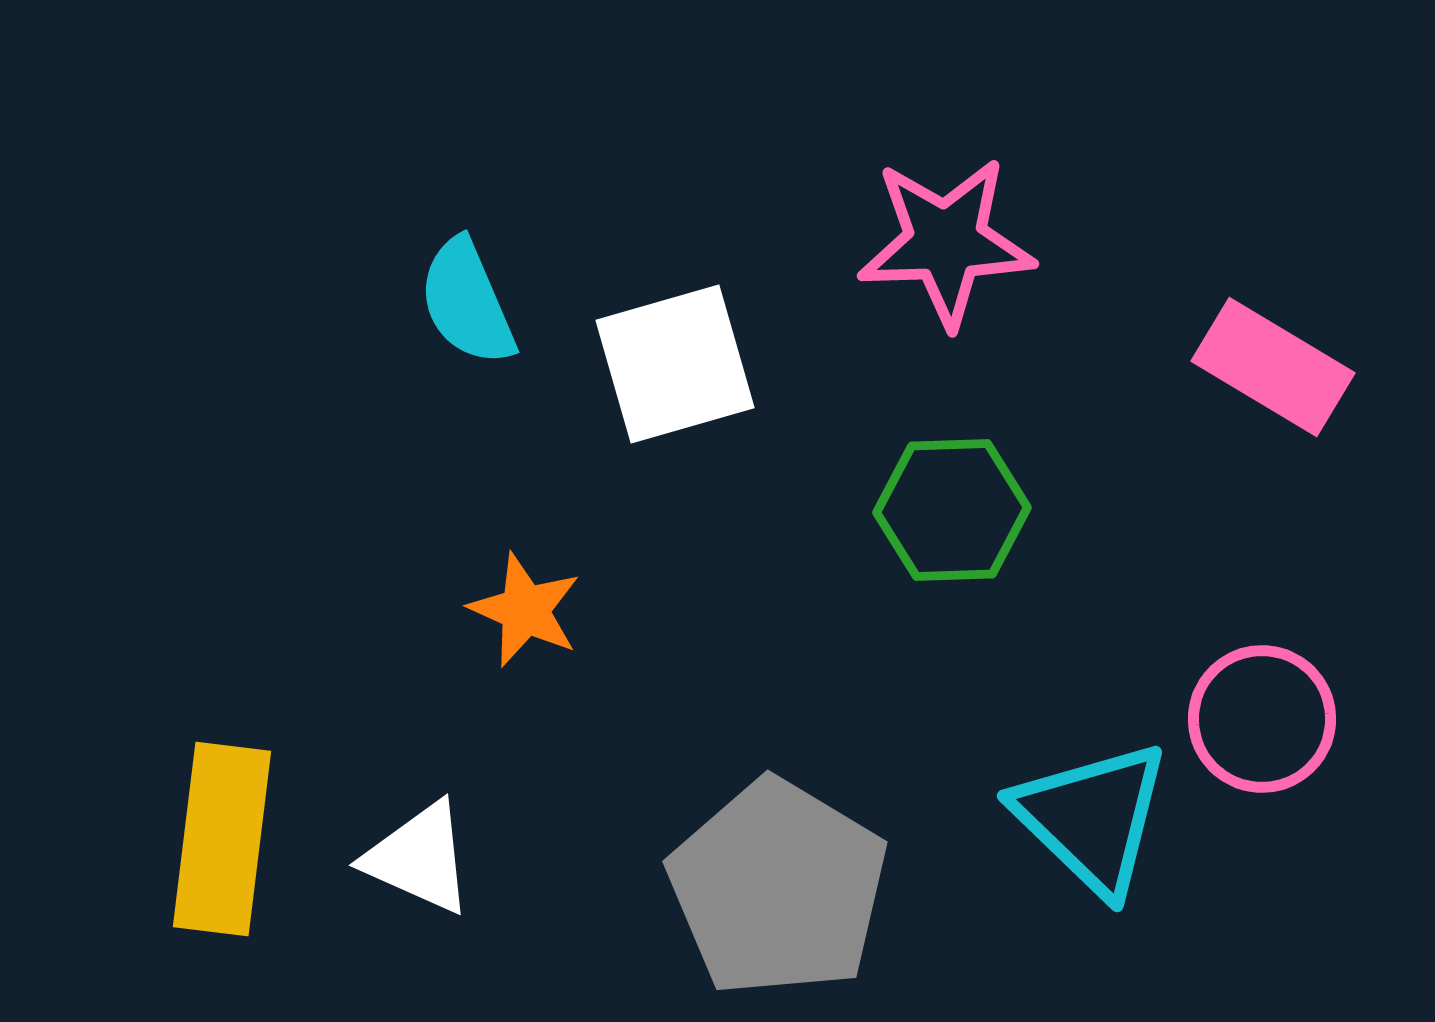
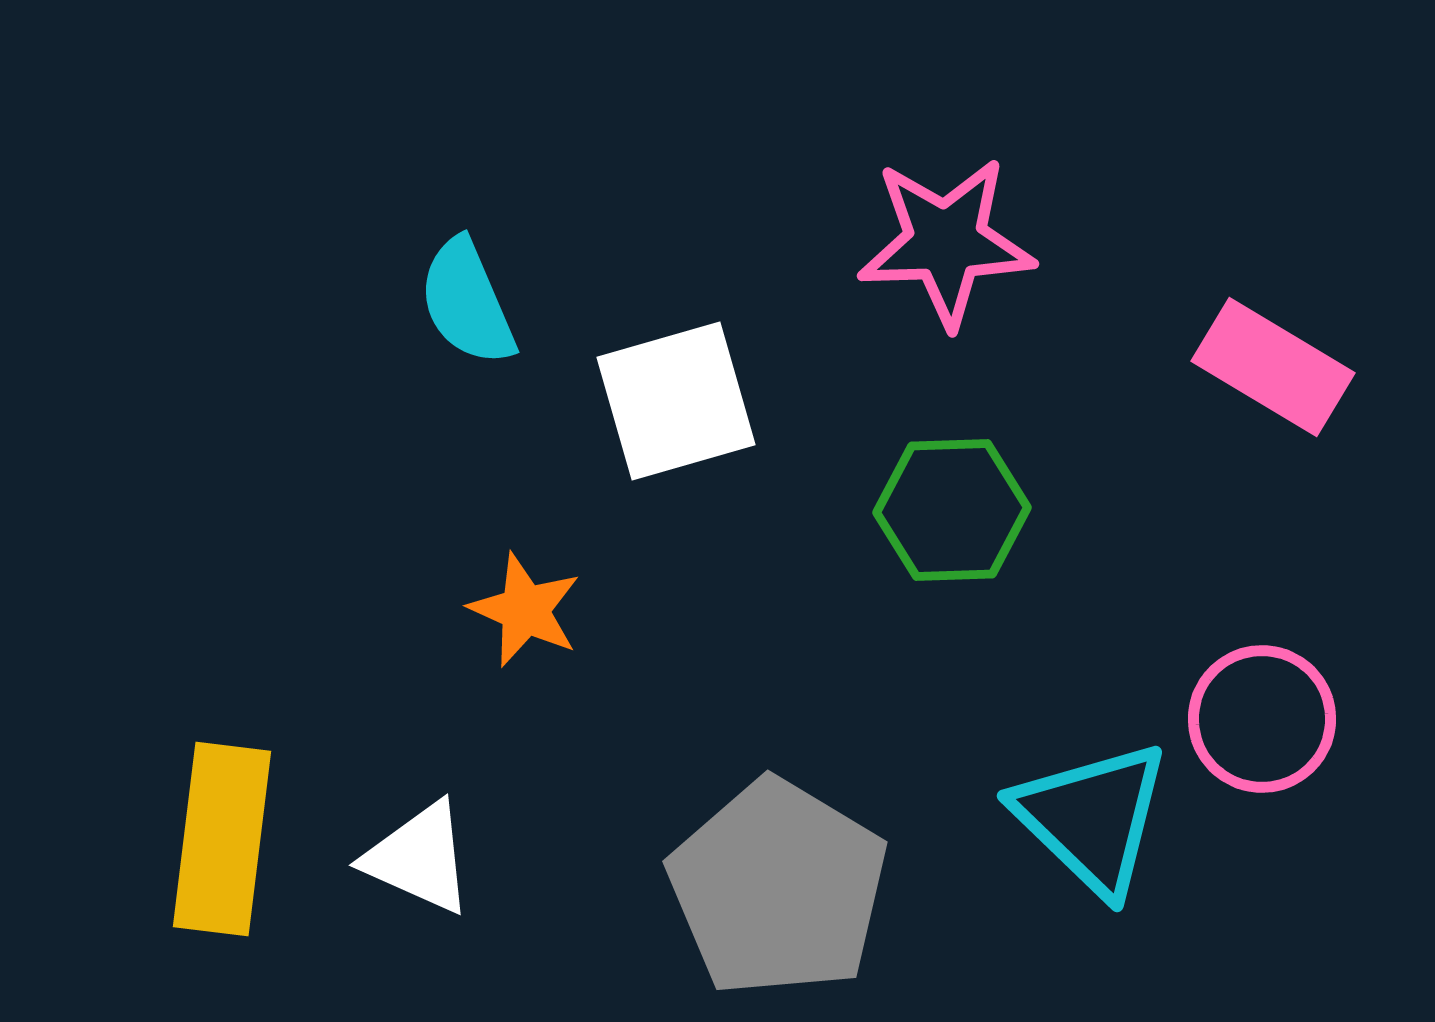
white square: moved 1 px right, 37 px down
